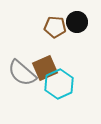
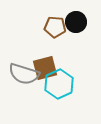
black circle: moved 1 px left
brown square: rotated 10 degrees clockwise
gray semicircle: moved 2 px right, 1 px down; rotated 24 degrees counterclockwise
